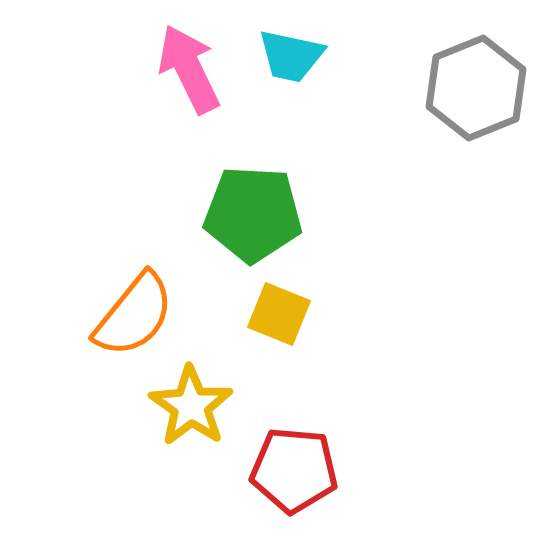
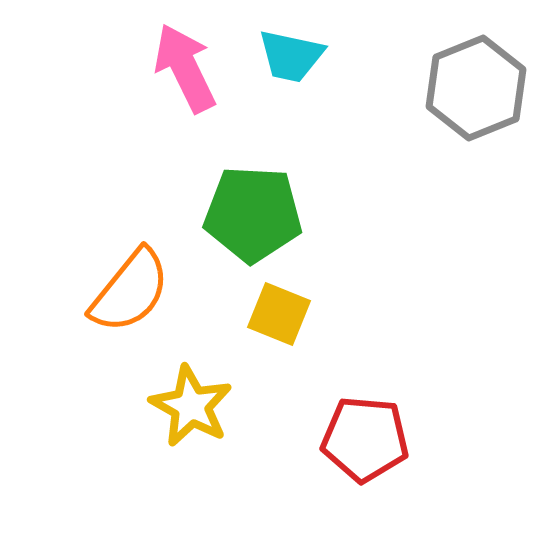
pink arrow: moved 4 px left, 1 px up
orange semicircle: moved 4 px left, 24 px up
yellow star: rotated 6 degrees counterclockwise
red pentagon: moved 71 px right, 31 px up
